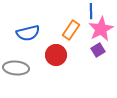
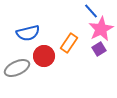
blue line: rotated 42 degrees counterclockwise
orange rectangle: moved 2 px left, 13 px down
purple square: moved 1 px right, 1 px up
red circle: moved 12 px left, 1 px down
gray ellipse: moved 1 px right; rotated 30 degrees counterclockwise
